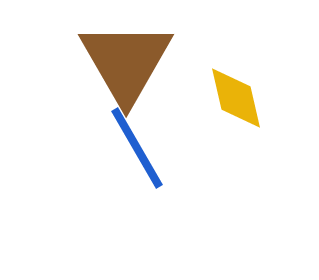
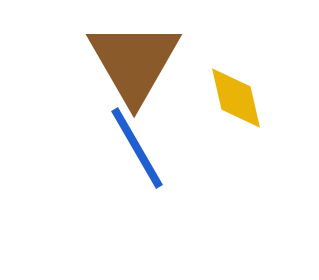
brown triangle: moved 8 px right
